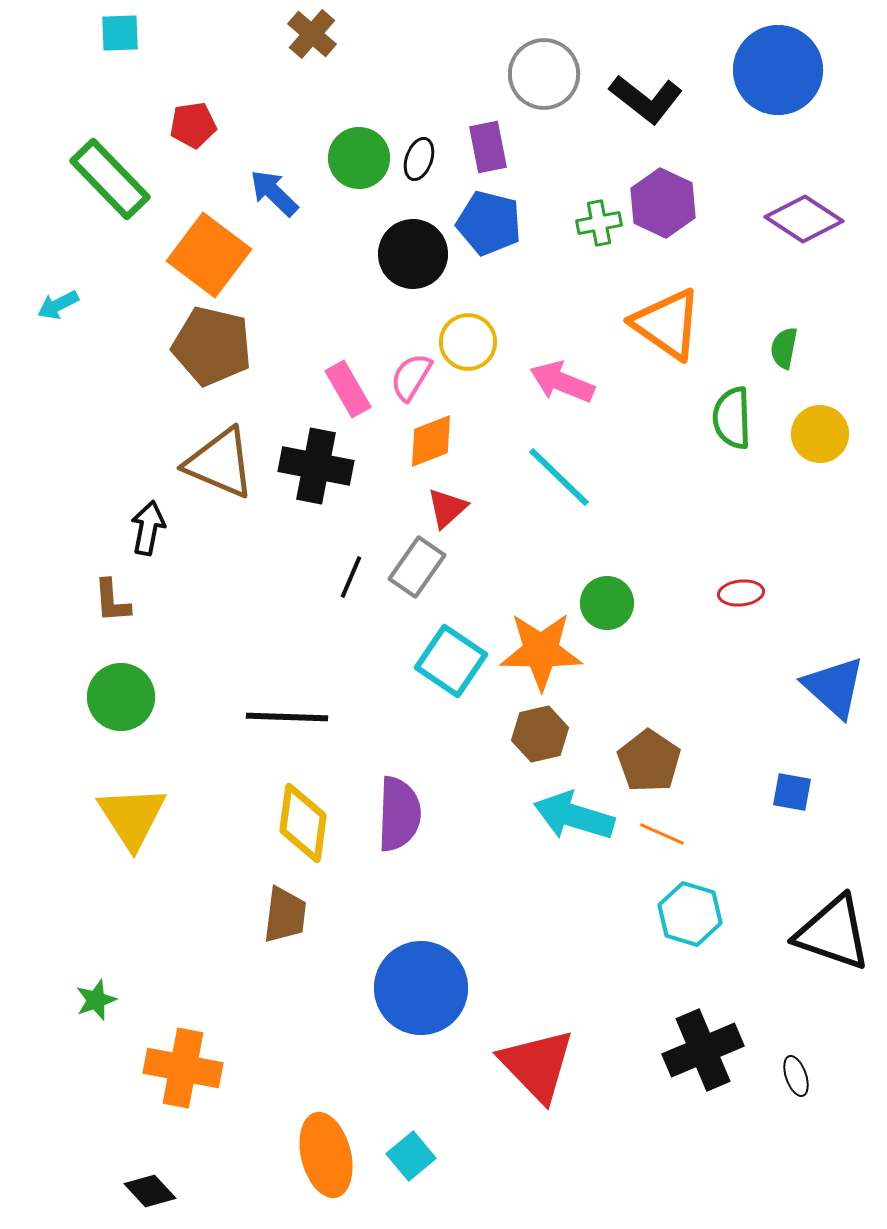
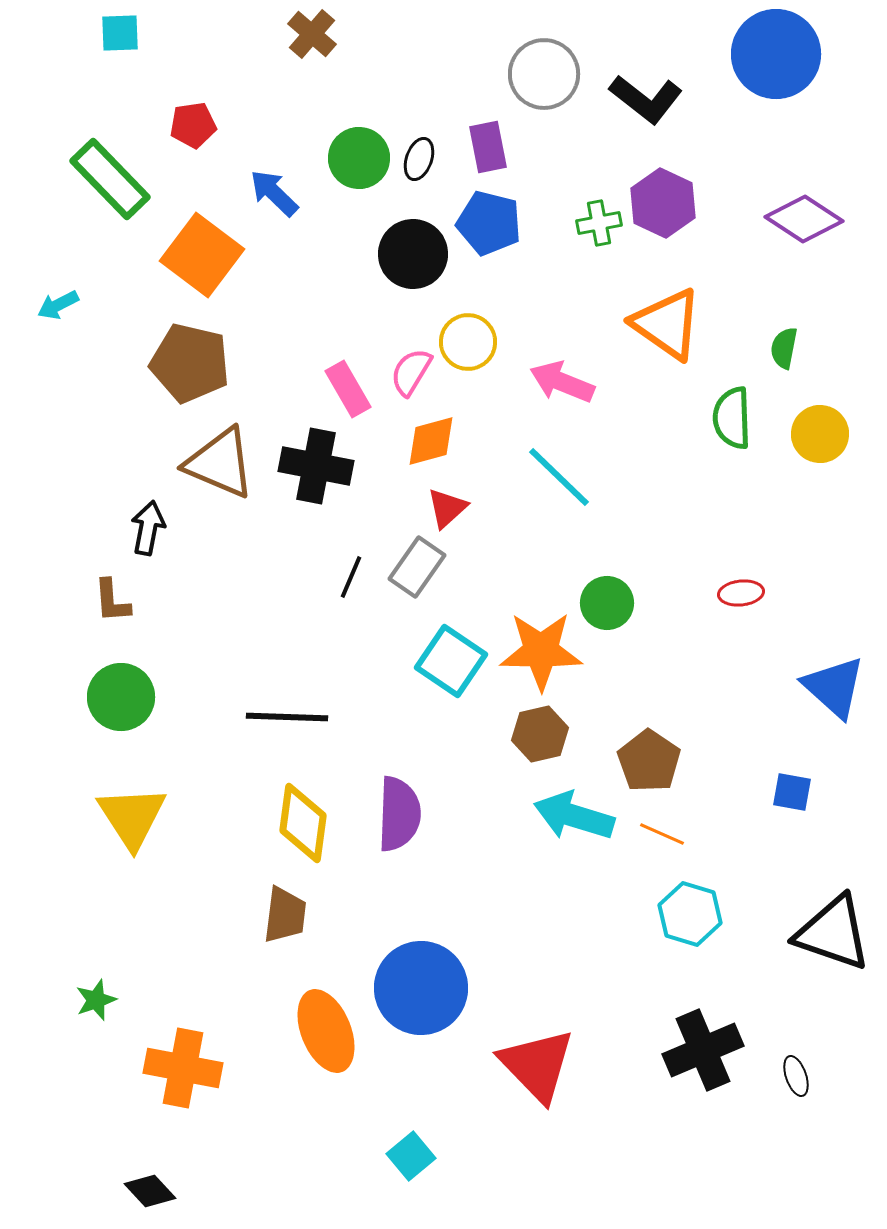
blue circle at (778, 70): moved 2 px left, 16 px up
orange square at (209, 255): moved 7 px left
brown pentagon at (212, 346): moved 22 px left, 17 px down
pink semicircle at (411, 377): moved 5 px up
orange diamond at (431, 441): rotated 6 degrees clockwise
orange ellipse at (326, 1155): moved 124 px up; rotated 8 degrees counterclockwise
